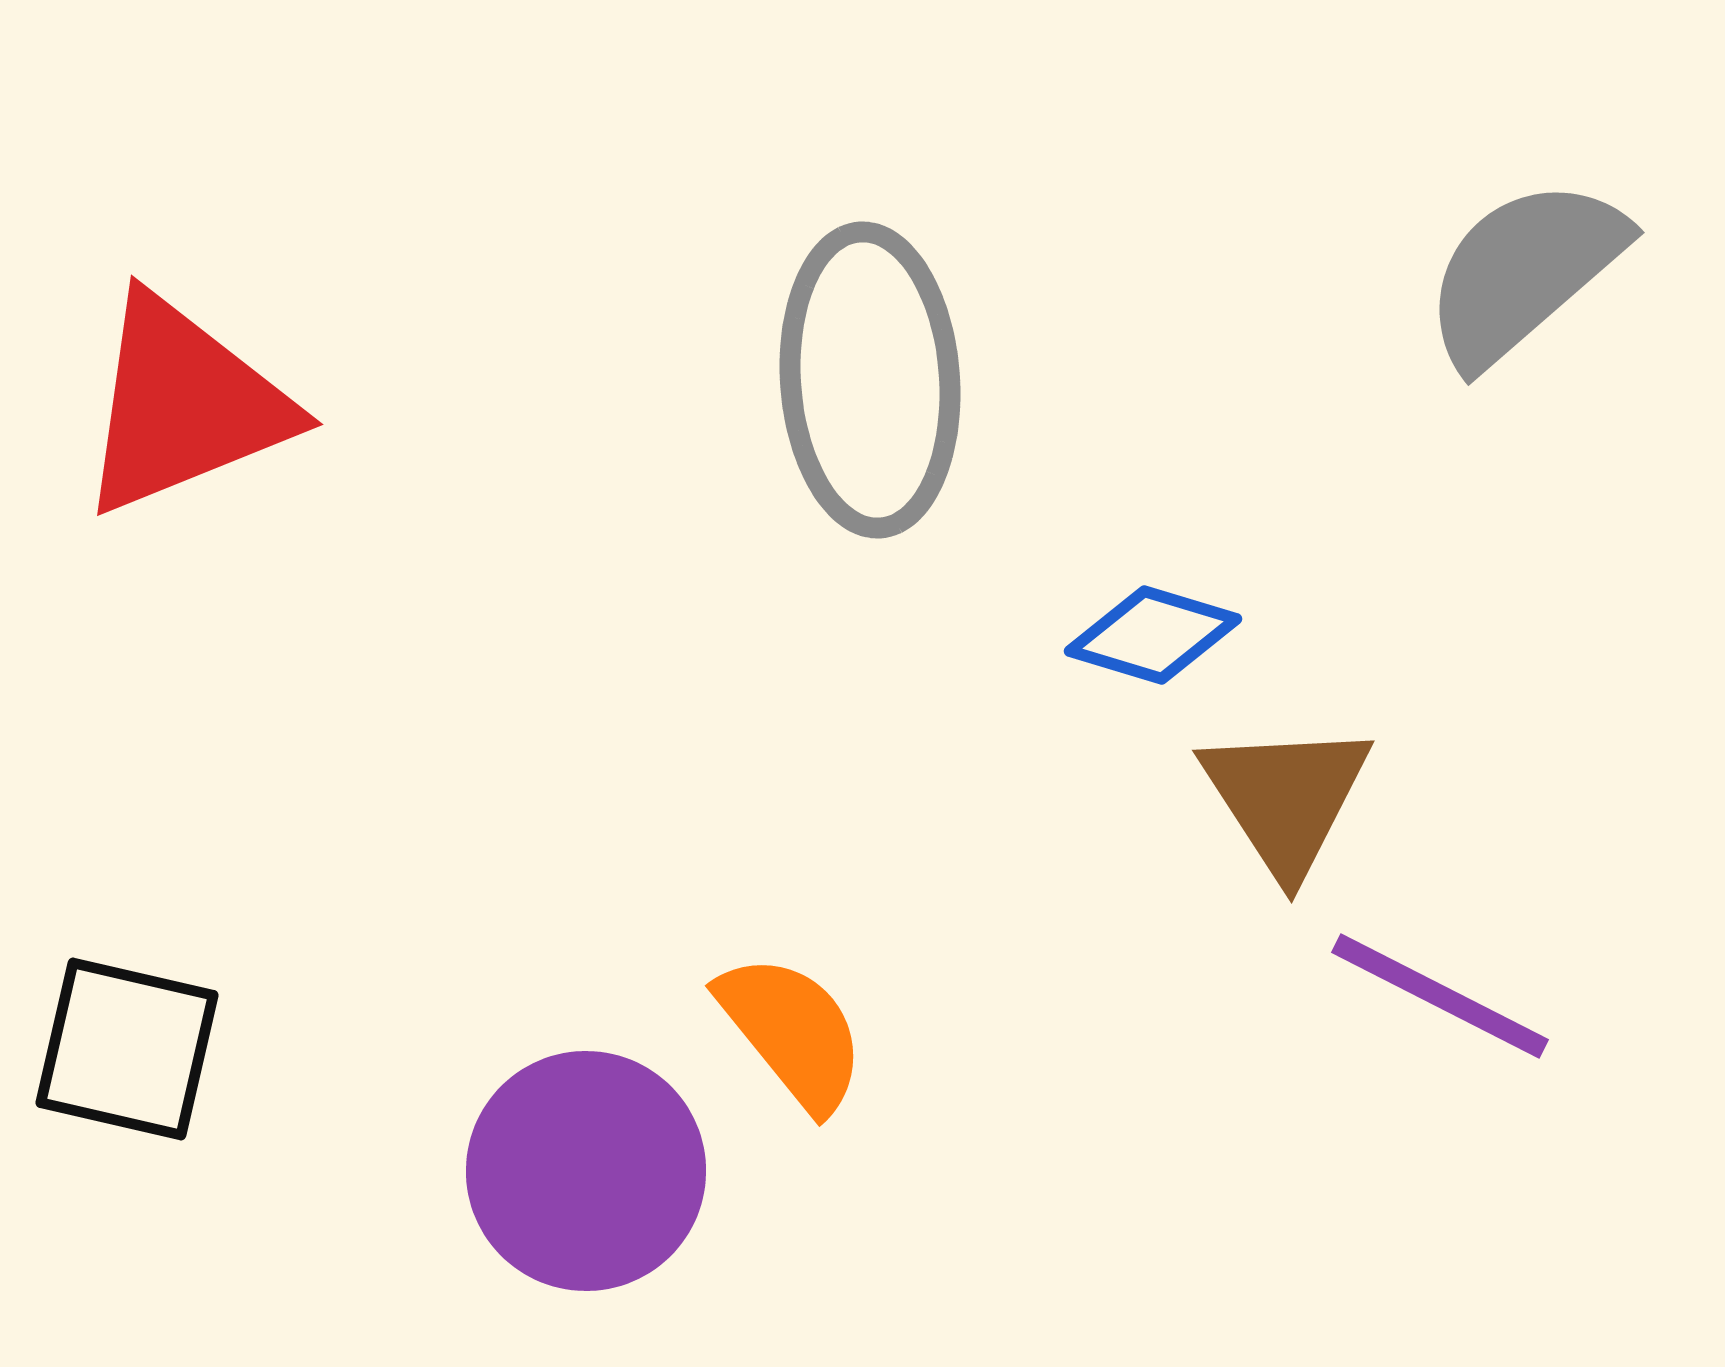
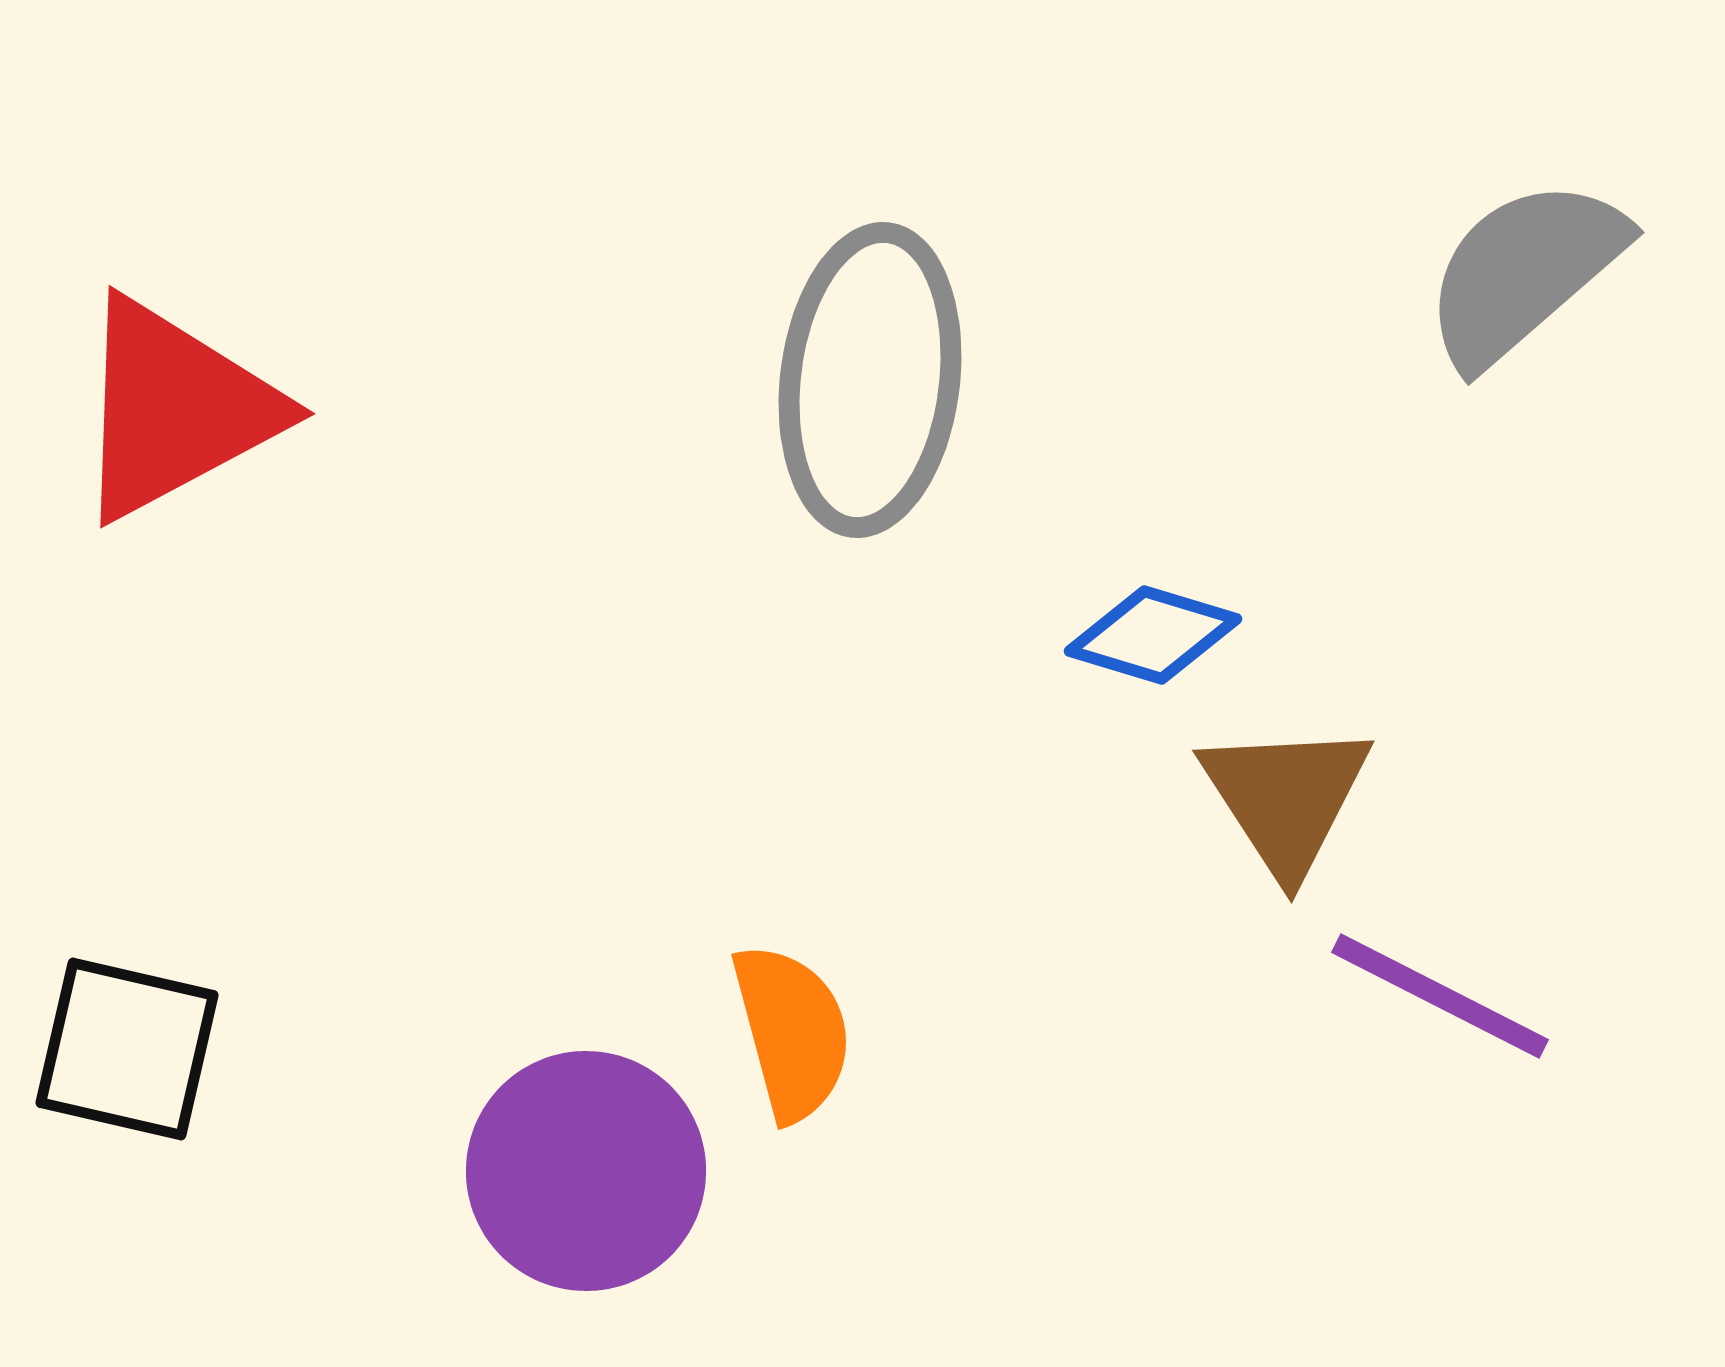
gray ellipse: rotated 11 degrees clockwise
red triangle: moved 9 px left, 4 px down; rotated 6 degrees counterclockwise
orange semicircle: rotated 24 degrees clockwise
